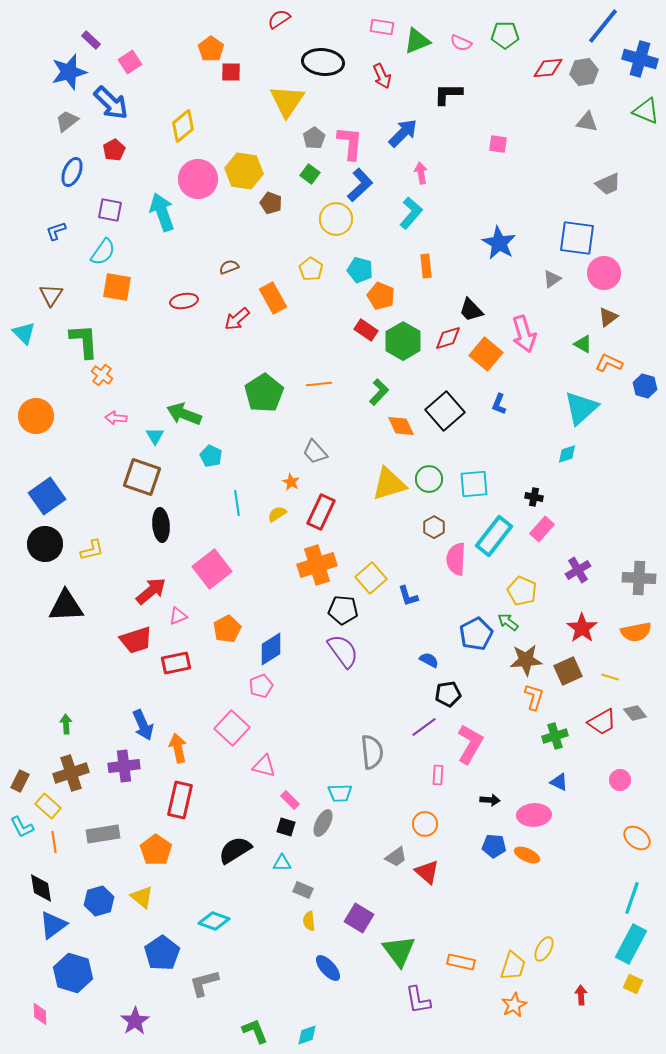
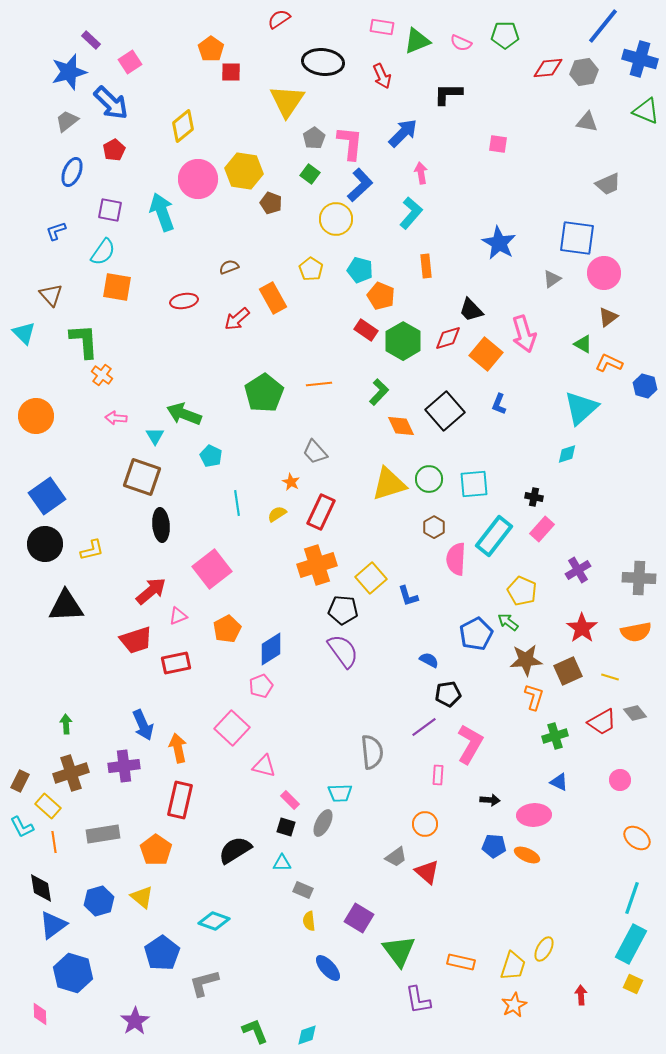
brown triangle at (51, 295): rotated 15 degrees counterclockwise
